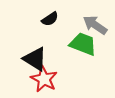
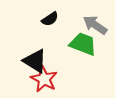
black triangle: moved 2 px down
